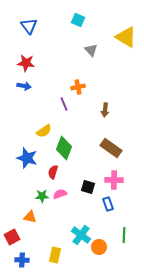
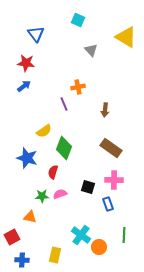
blue triangle: moved 7 px right, 8 px down
blue arrow: rotated 48 degrees counterclockwise
